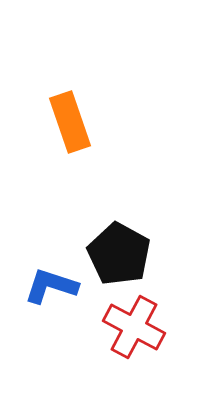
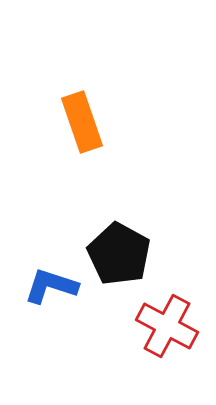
orange rectangle: moved 12 px right
red cross: moved 33 px right, 1 px up
